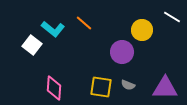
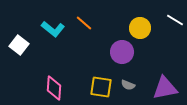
white line: moved 3 px right, 3 px down
yellow circle: moved 2 px left, 2 px up
white square: moved 13 px left
purple triangle: rotated 12 degrees counterclockwise
